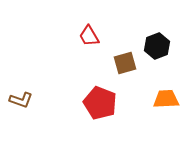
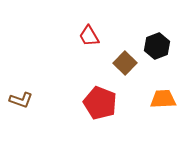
brown square: rotated 30 degrees counterclockwise
orange trapezoid: moved 3 px left
